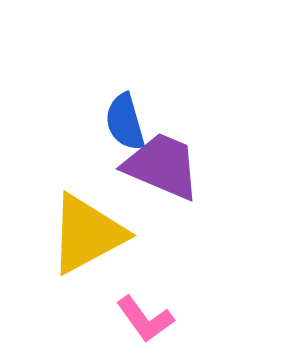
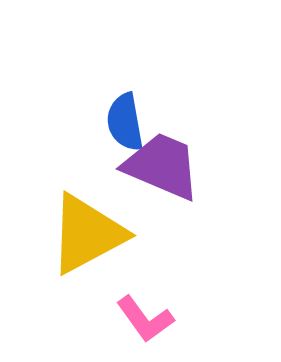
blue semicircle: rotated 6 degrees clockwise
